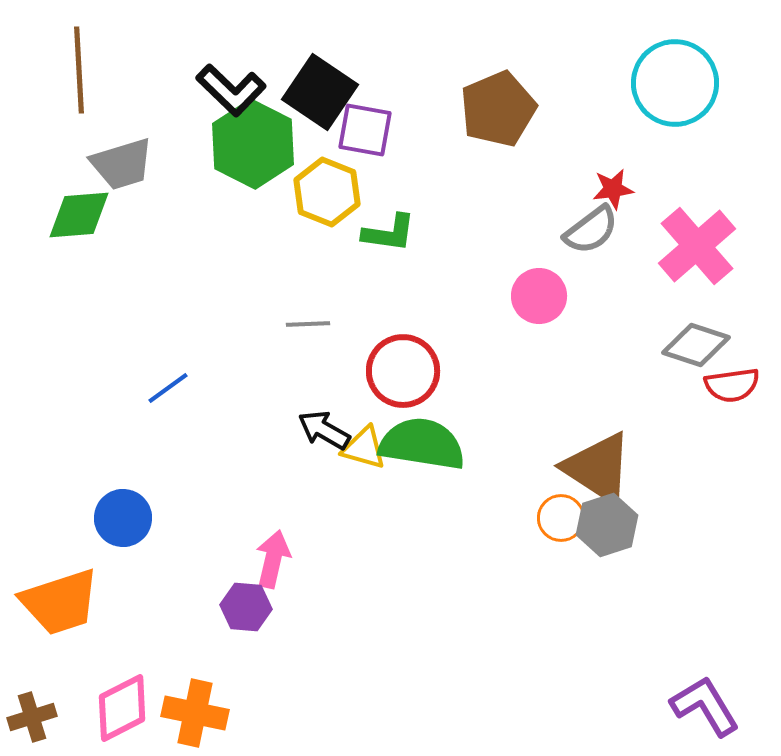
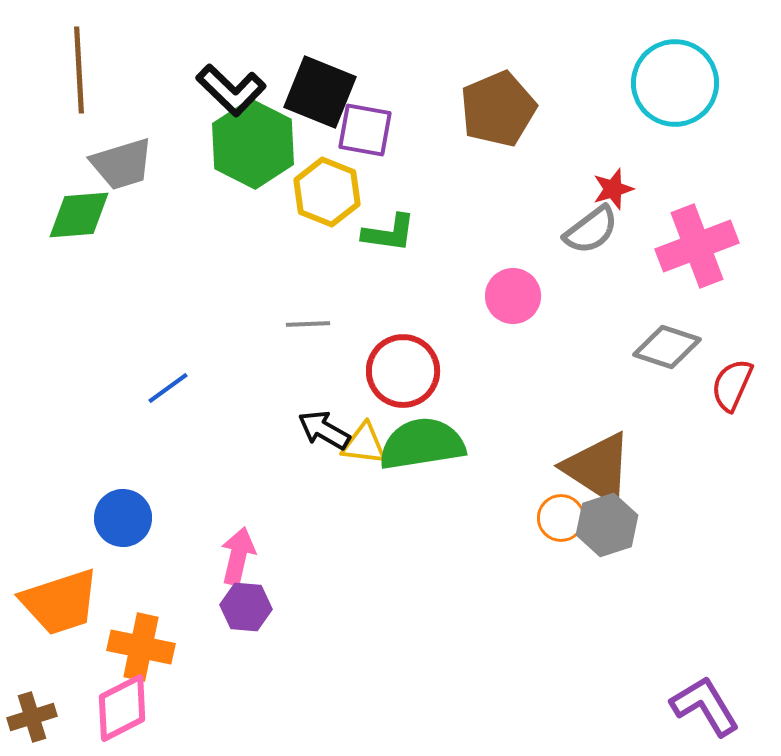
black square: rotated 12 degrees counterclockwise
red star: rotated 9 degrees counterclockwise
pink cross: rotated 20 degrees clockwise
pink circle: moved 26 px left
gray diamond: moved 29 px left, 2 px down
red semicircle: rotated 122 degrees clockwise
green semicircle: rotated 18 degrees counterclockwise
yellow triangle: moved 4 px up; rotated 9 degrees counterclockwise
pink arrow: moved 35 px left, 3 px up
orange cross: moved 54 px left, 66 px up
